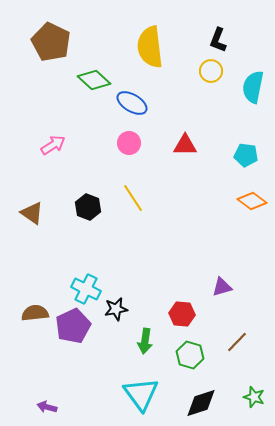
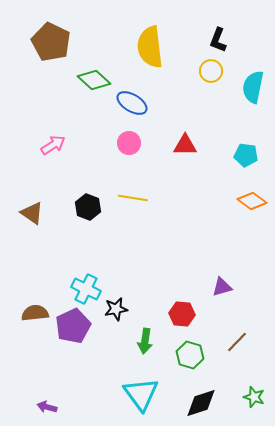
yellow line: rotated 48 degrees counterclockwise
